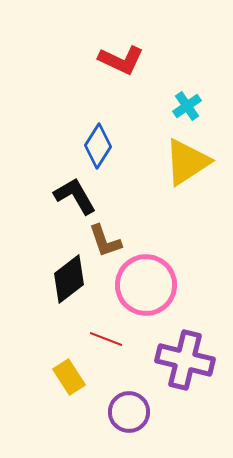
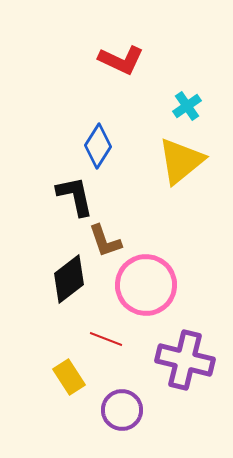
yellow triangle: moved 6 px left, 1 px up; rotated 6 degrees counterclockwise
black L-shape: rotated 18 degrees clockwise
purple circle: moved 7 px left, 2 px up
